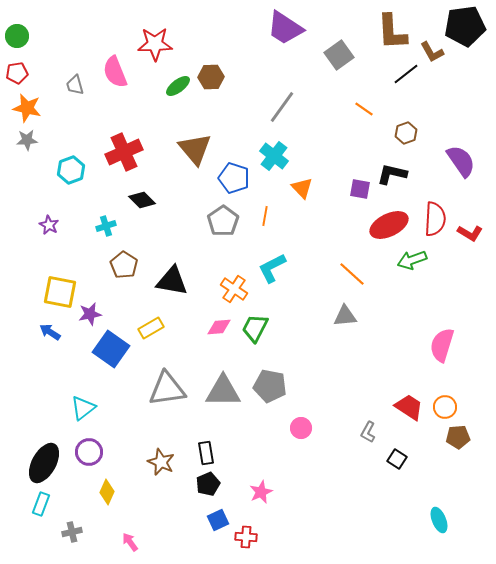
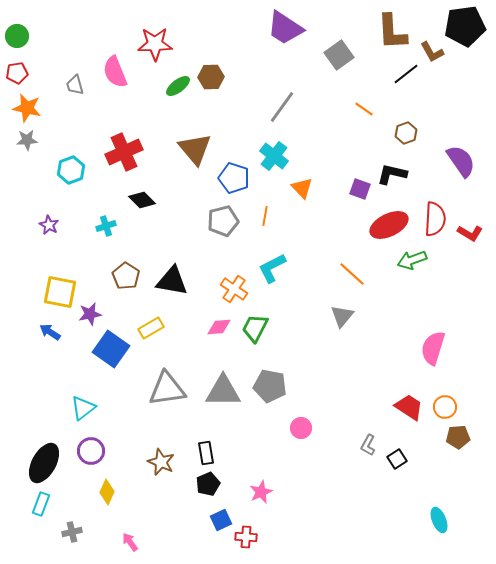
purple square at (360, 189): rotated 10 degrees clockwise
gray pentagon at (223, 221): rotated 20 degrees clockwise
brown pentagon at (124, 265): moved 2 px right, 11 px down
gray triangle at (345, 316): moved 3 px left; rotated 45 degrees counterclockwise
pink semicircle at (442, 345): moved 9 px left, 3 px down
gray L-shape at (368, 432): moved 13 px down
purple circle at (89, 452): moved 2 px right, 1 px up
black square at (397, 459): rotated 24 degrees clockwise
blue square at (218, 520): moved 3 px right
